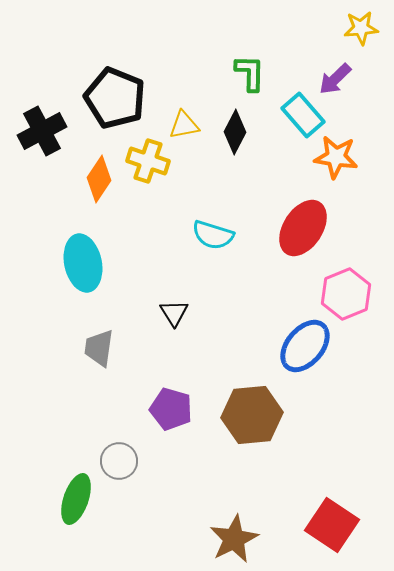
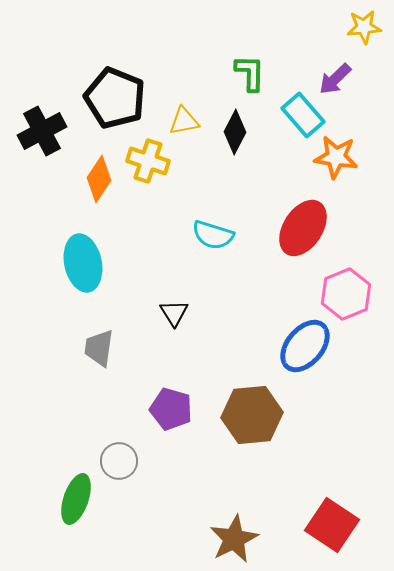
yellow star: moved 3 px right, 1 px up
yellow triangle: moved 4 px up
